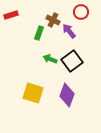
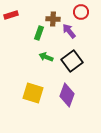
brown cross: moved 1 px up; rotated 24 degrees counterclockwise
green arrow: moved 4 px left, 2 px up
